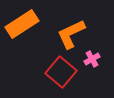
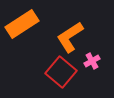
orange L-shape: moved 1 px left, 3 px down; rotated 8 degrees counterclockwise
pink cross: moved 2 px down
